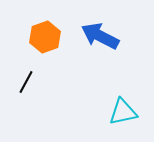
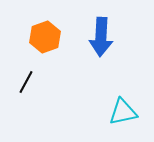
blue arrow: moved 1 px right, 1 px down; rotated 114 degrees counterclockwise
